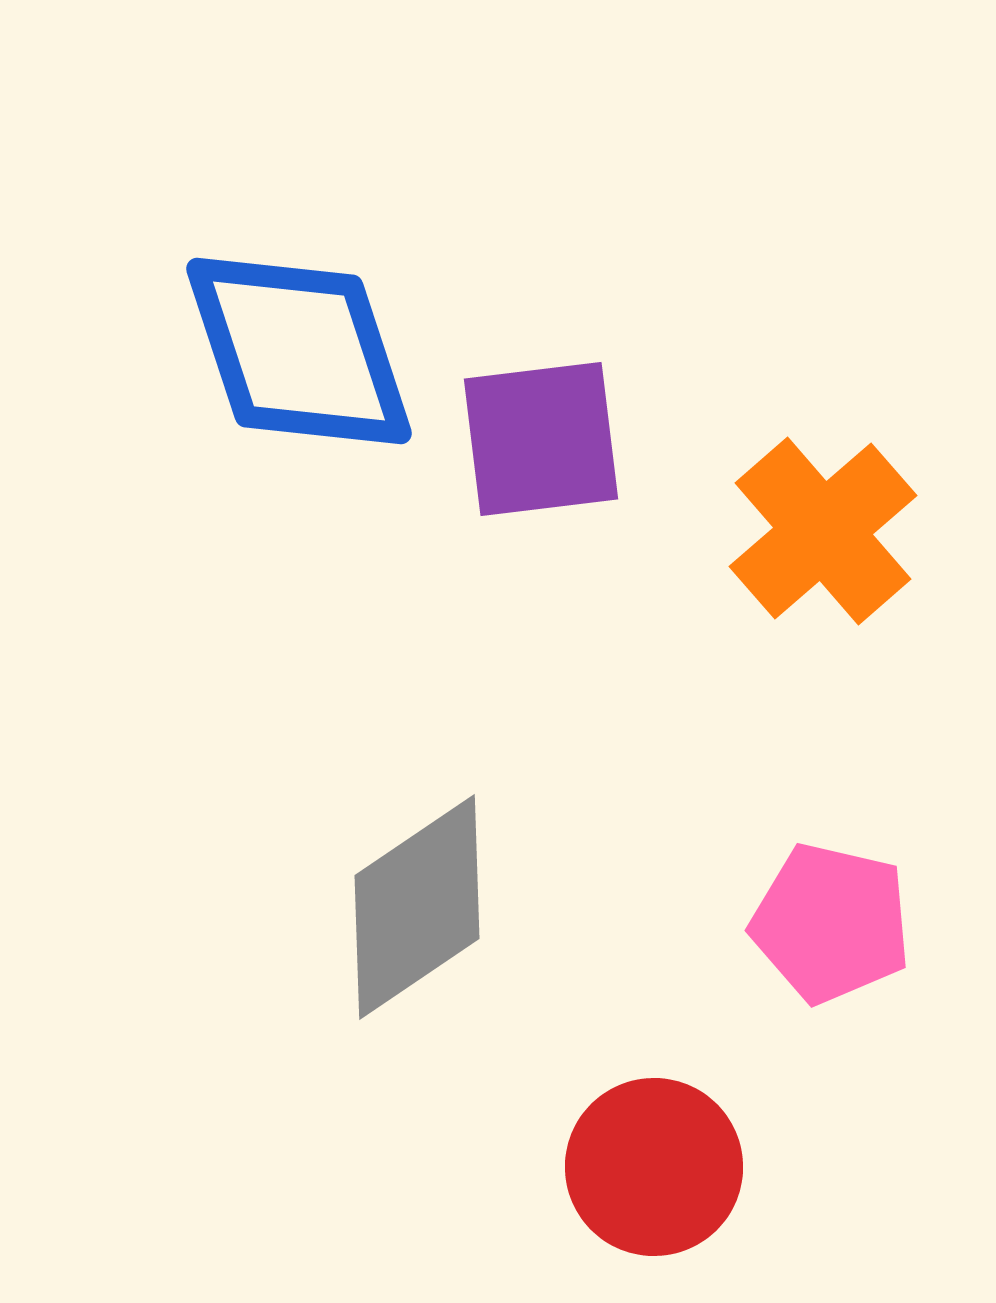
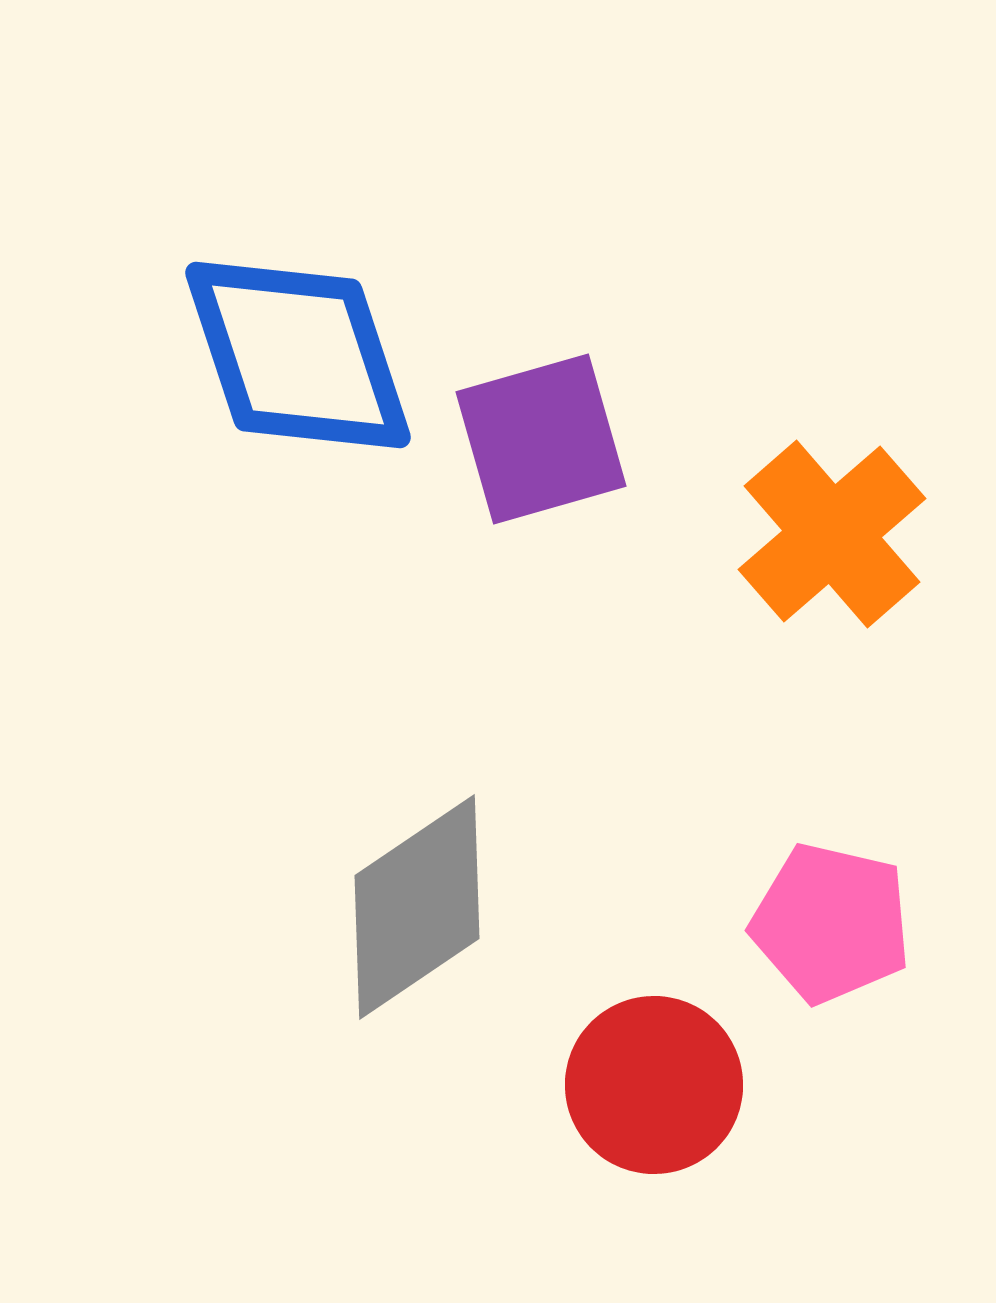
blue diamond: moved 1 px left, 4 px down
purple square: rotated 9 degrees counterclockwise
orange cross: moved 9 px right, 3 px down
red circle: moved 82 px up
